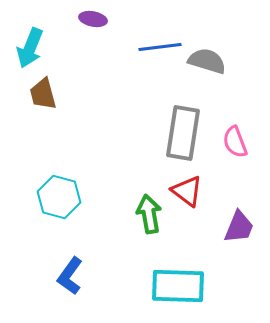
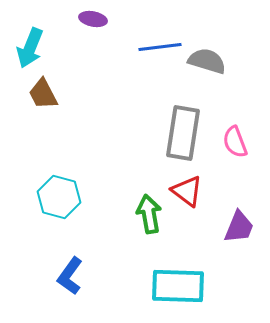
brown trapezoid: rotated 12 degrees counterclockwise
